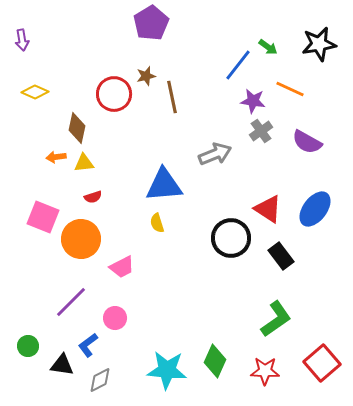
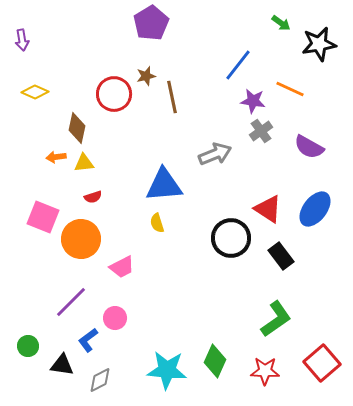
green arrow: moved 13 px right, 24 px up
purple semicircle: moved 2 px right, 5 px down
blue L-shape: moved 5 px up
